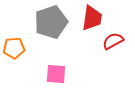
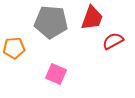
red trapezoid: rotated 12 degrees clockwise
gray pentagon: rotated 24 degrees clockwise
pink square: rotated 20 degrees clockwise
